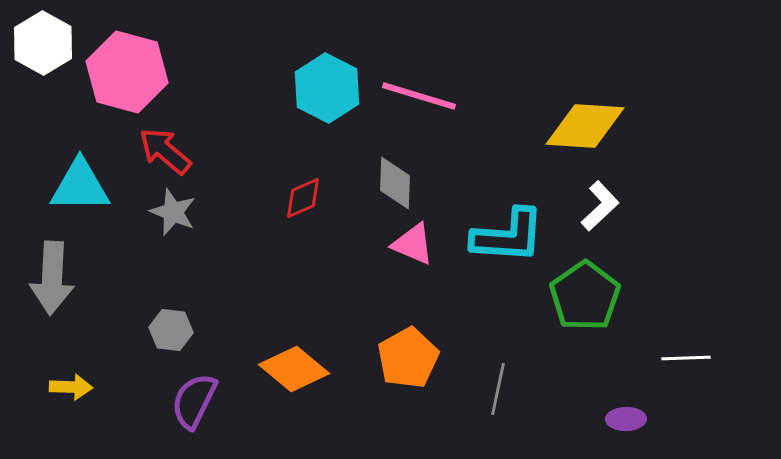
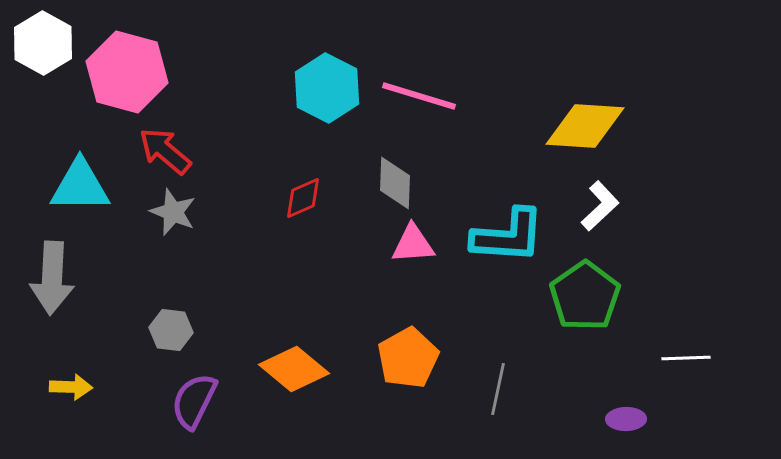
pink triangle: rotated 27 degrees counterclockwise
